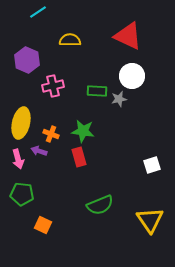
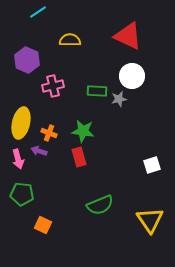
orange cross: moved 2 px left, 1 px up
